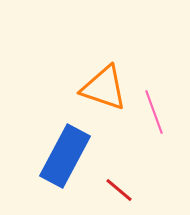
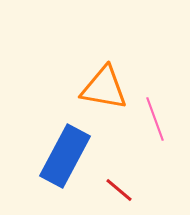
orange triangle: rotated 9 degrees counterclockwise
pink line: moved 1 px right, 7 px down
